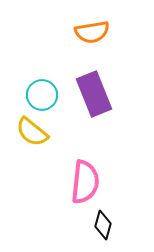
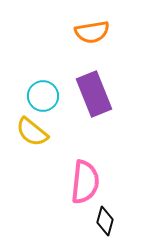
cyan circle: moved 1 px right, 1 px down
black diamond: moved 2 px right, 4 px up
